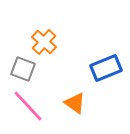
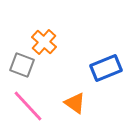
gray square: moved 1 px left, 4 px up
